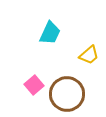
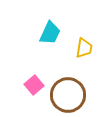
yellow trapezoid: moved 5 px left, 7 px up; rotated 40 degrees counterclockwise
brown circle: moved 1 px right, 1 px down
